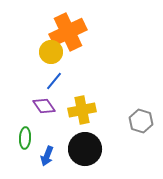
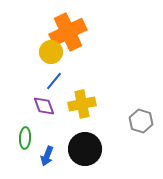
purple diamond: rotated 15 degrees clockwise
yellow cross: moved 6 px up
